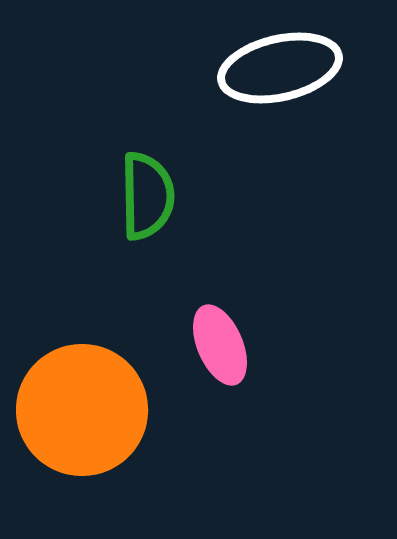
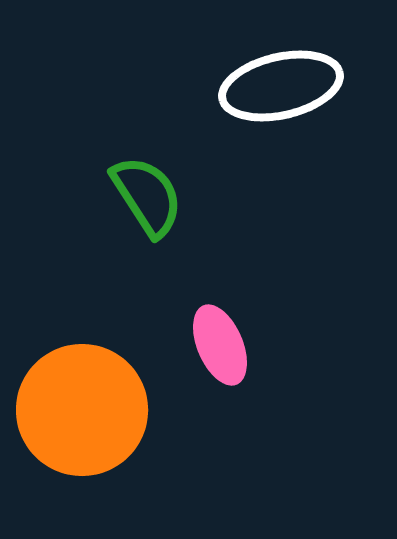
white ellipse: moved 1 px right, 18 px down
green semicircle: rotated 32 degrees counterclockwise
